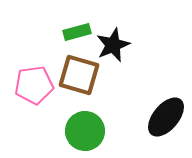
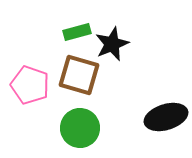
black star: moved 1 px left, 1 px up
pink pentagon: moved 4 px left; rotated 27 degrees clockwise
black ellipse: rotated 33 degrees clockwise
green circle: moved 5 px left, 3 px up
